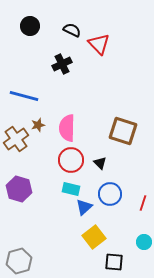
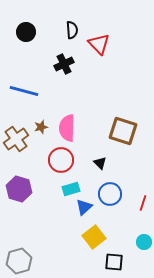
black circle: moved 4 px left, 6 px down
black semicircle: rotated 60 degrees clockwise
black cross: moved 2 px right
blue line: moved 5 px up
brown star: moved 3 px right, 2 px down
red circle: moved 10 px left
cyan rectangle: rotated 30 degrees counterclockwise
